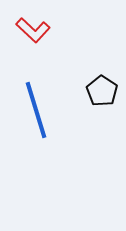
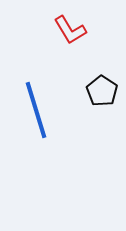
red L-shape: moved 37 px right; rotated 16 degrees clockwise
